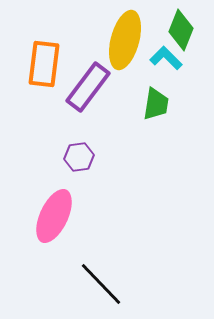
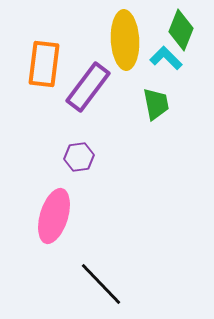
yellow ellipse: rotated 18 degrees counterclockwise
green trapezoid: rotated 20 degrees counterclockwise
pink ellipse: rotated 8 degrees counterclockwise
